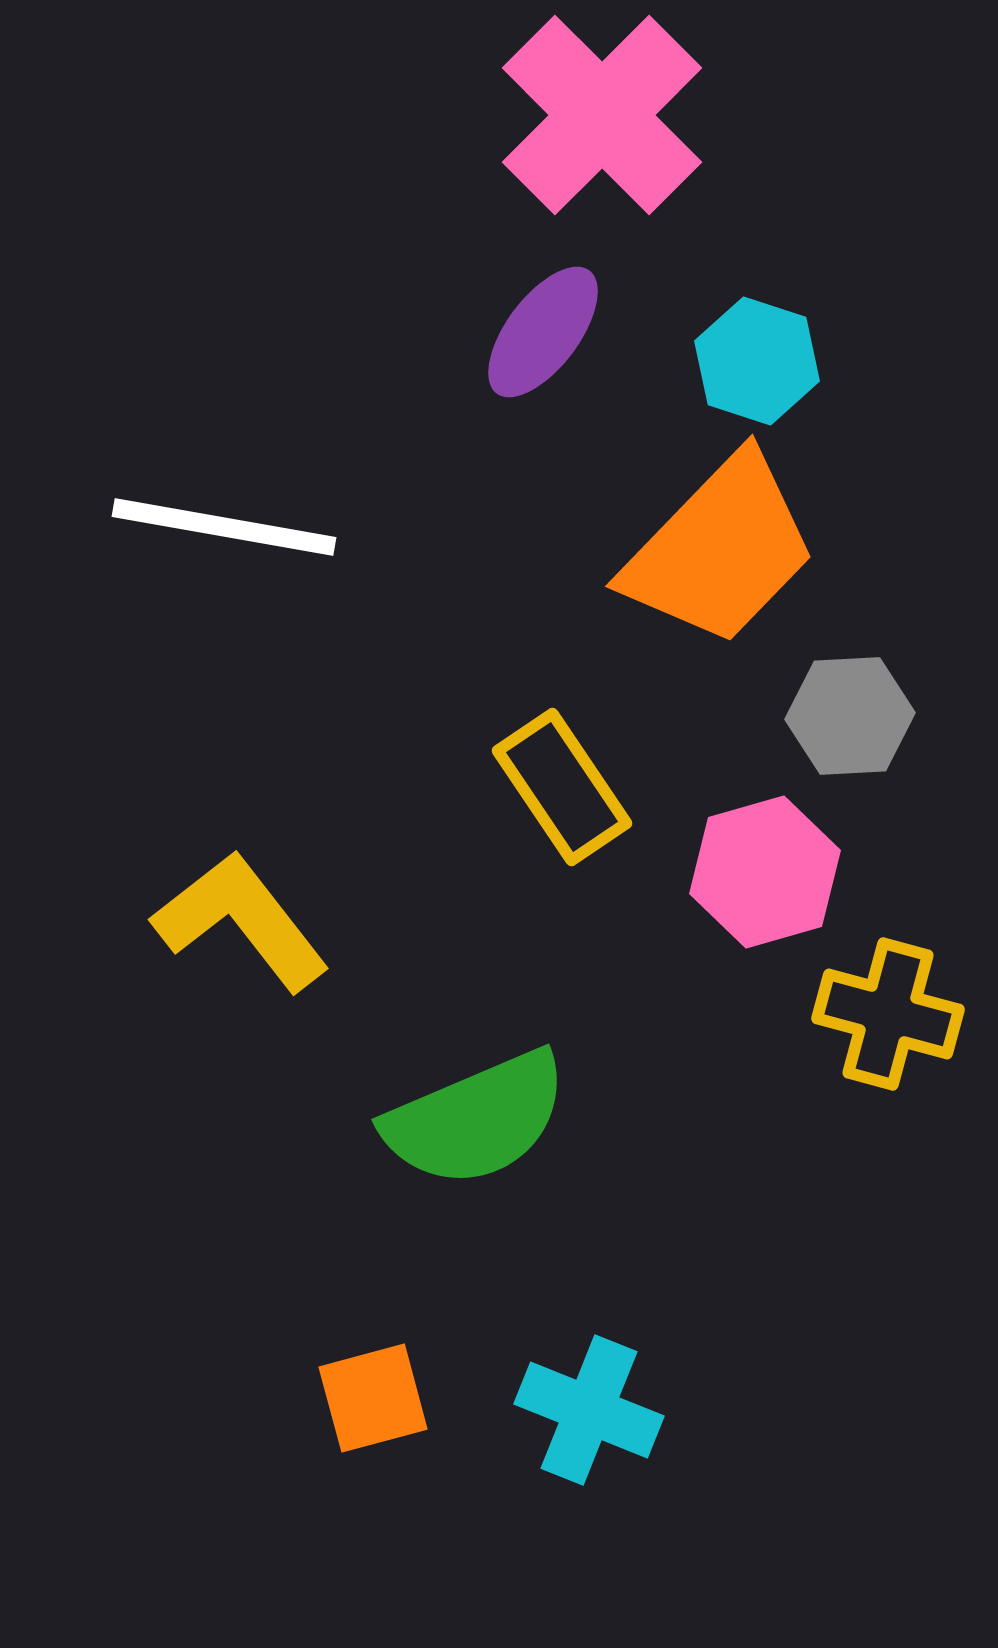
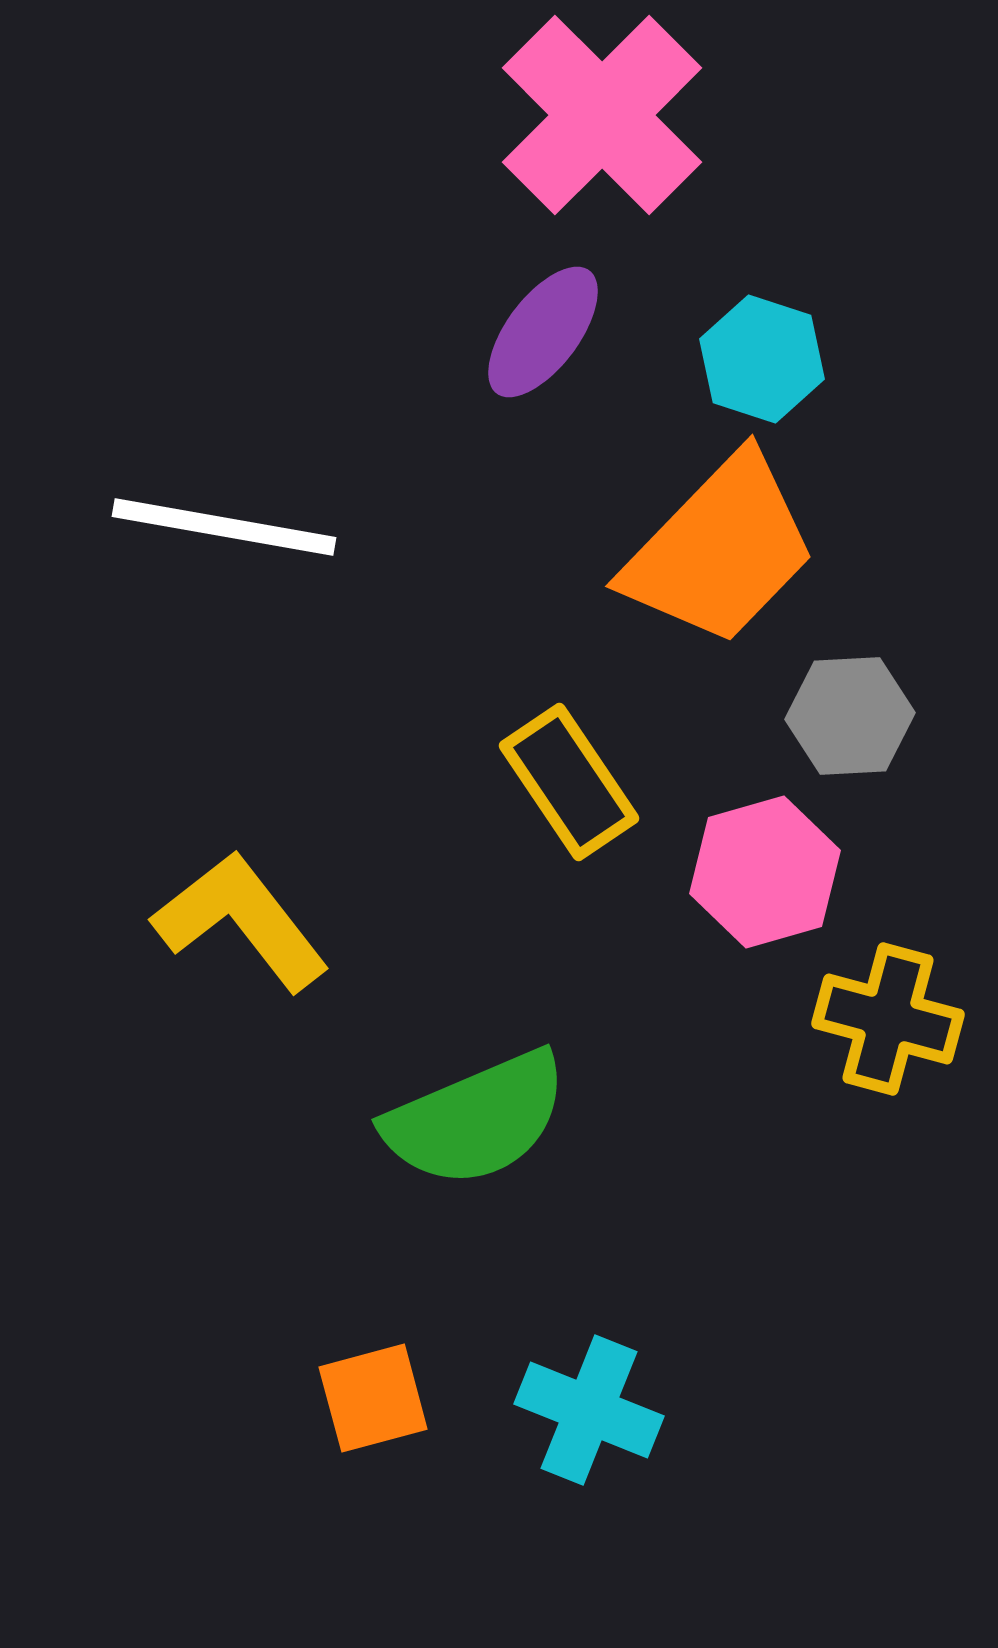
cyan hexagon: moved 5 px right, 2 px up
yellow rectangle: moved 7 px right, 5 px up
yellow cross: moved 5 px down
